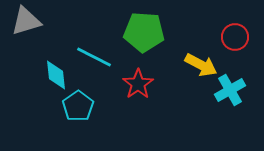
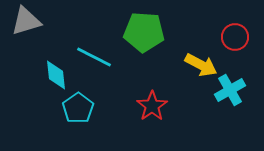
red star: moved 14 px right, 22 px down
cyan pentagon: moved 2 px down
